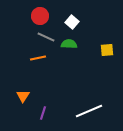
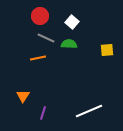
gray line: moved 1 px down
